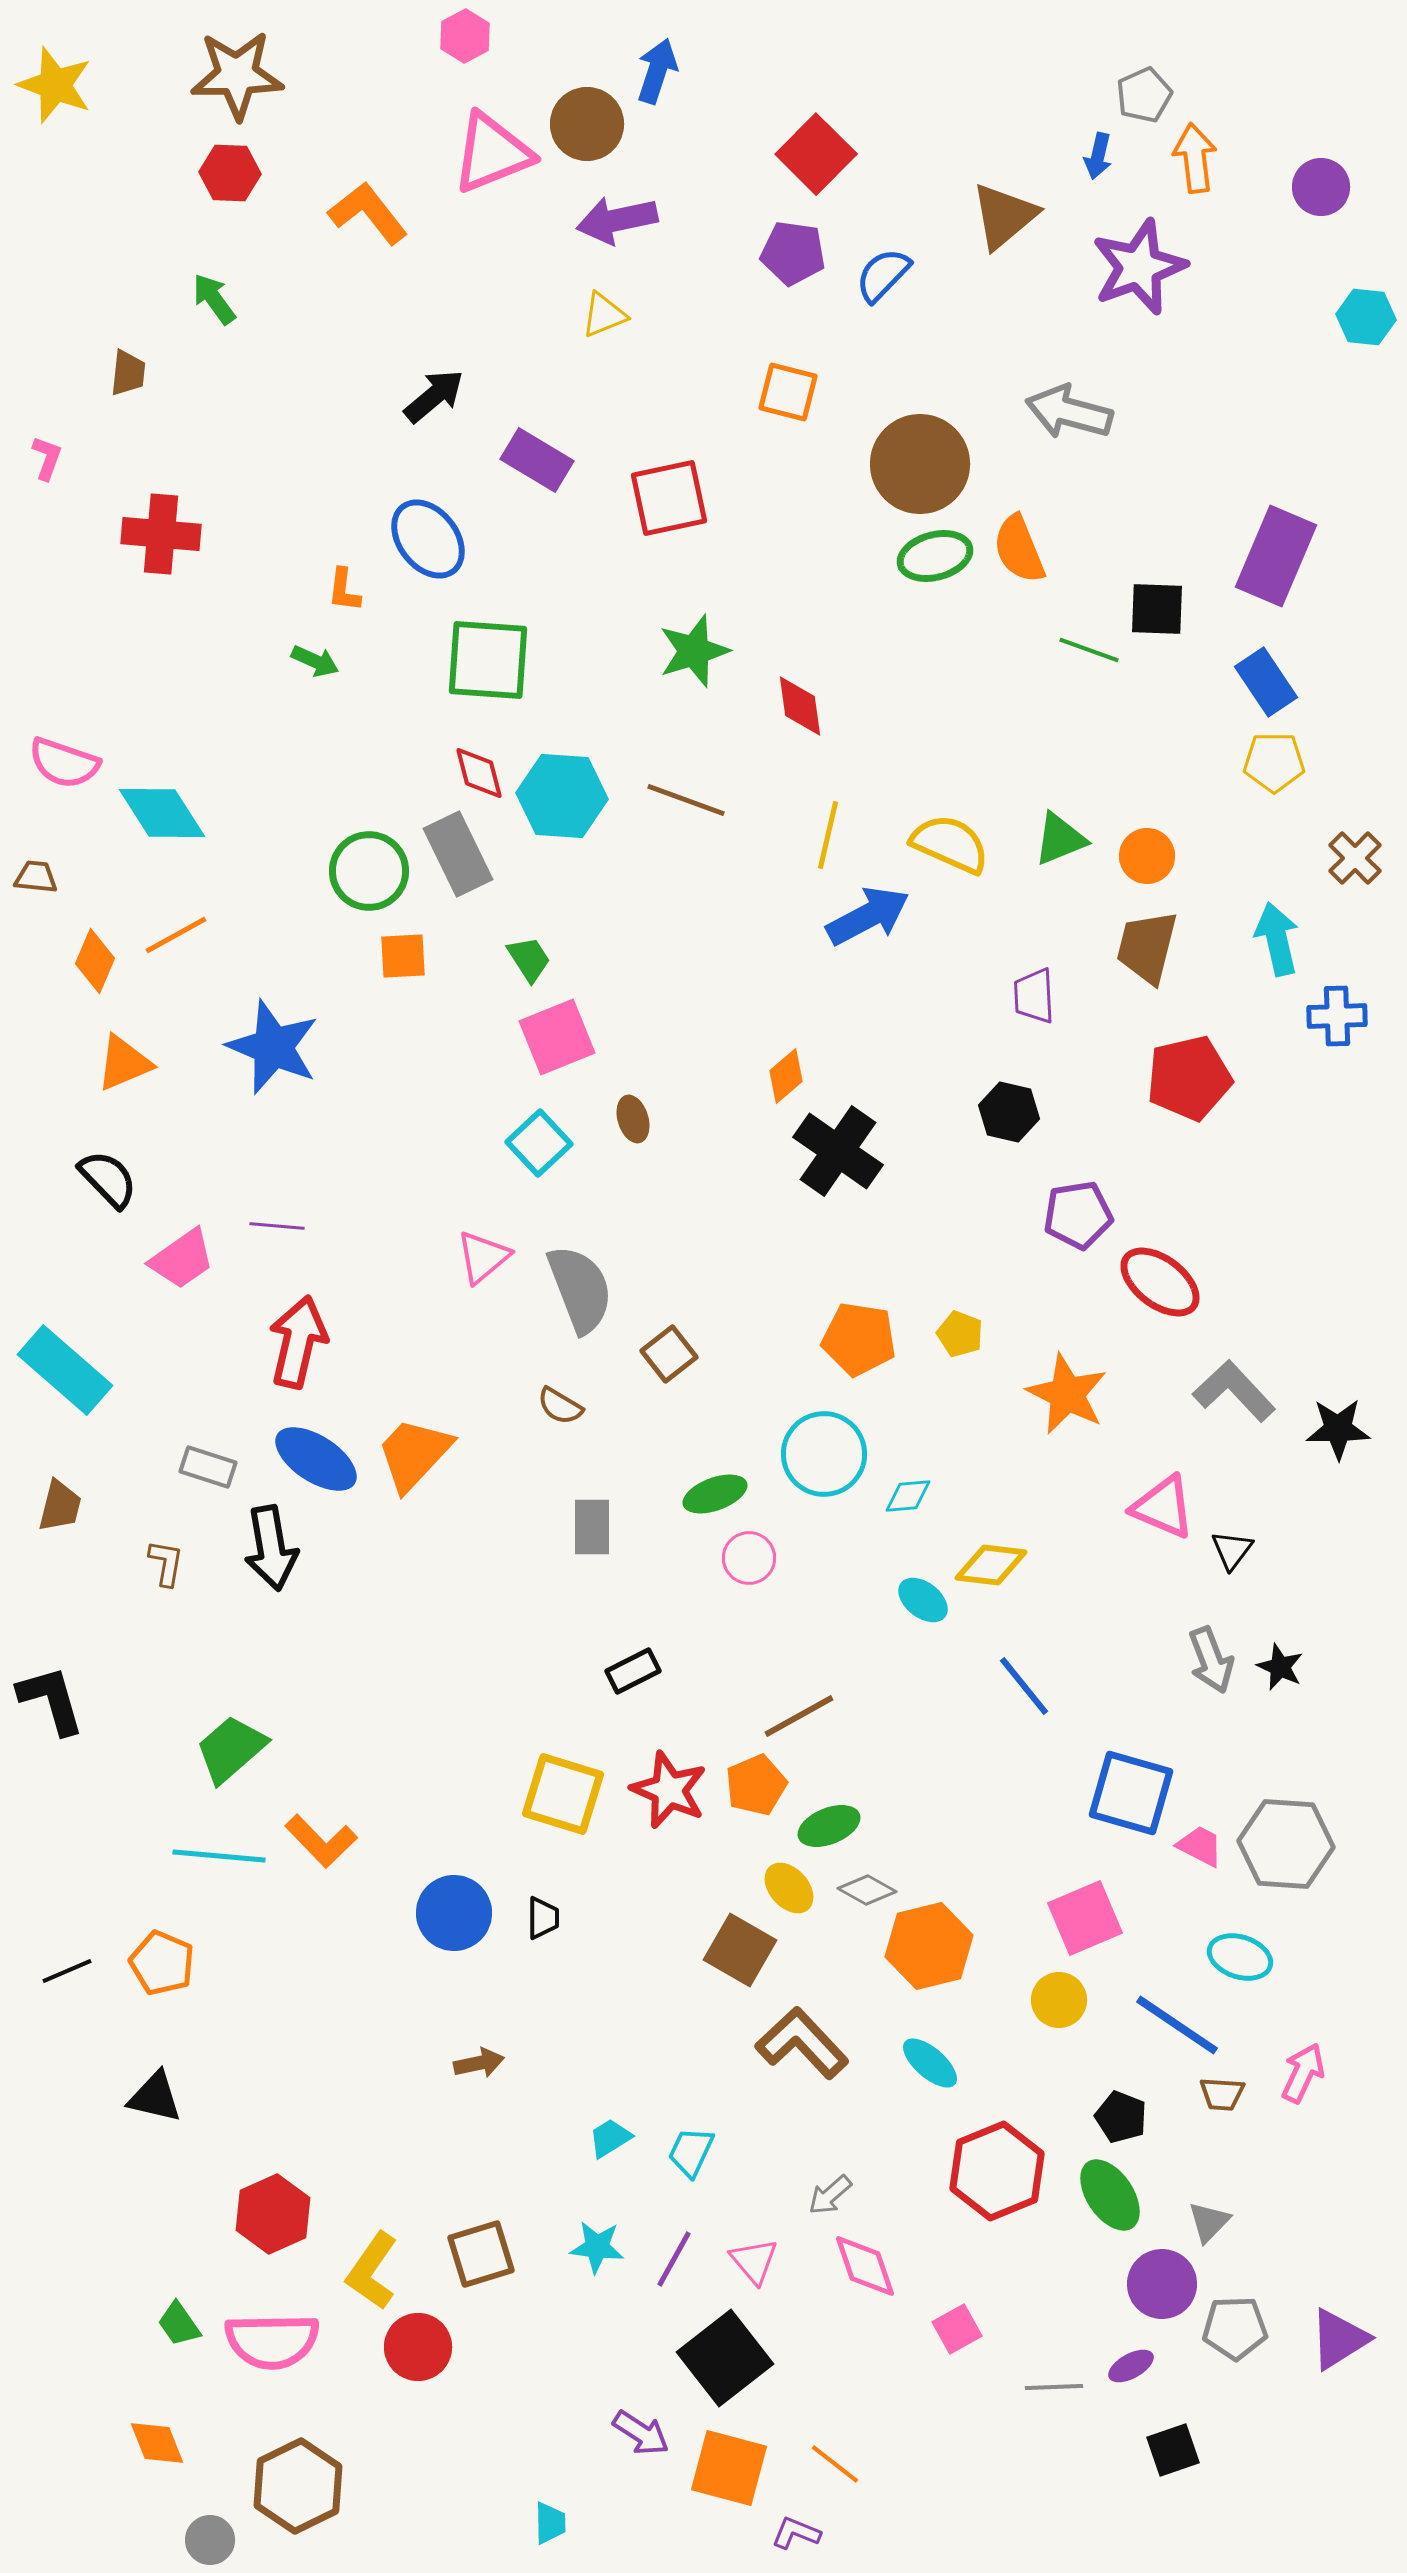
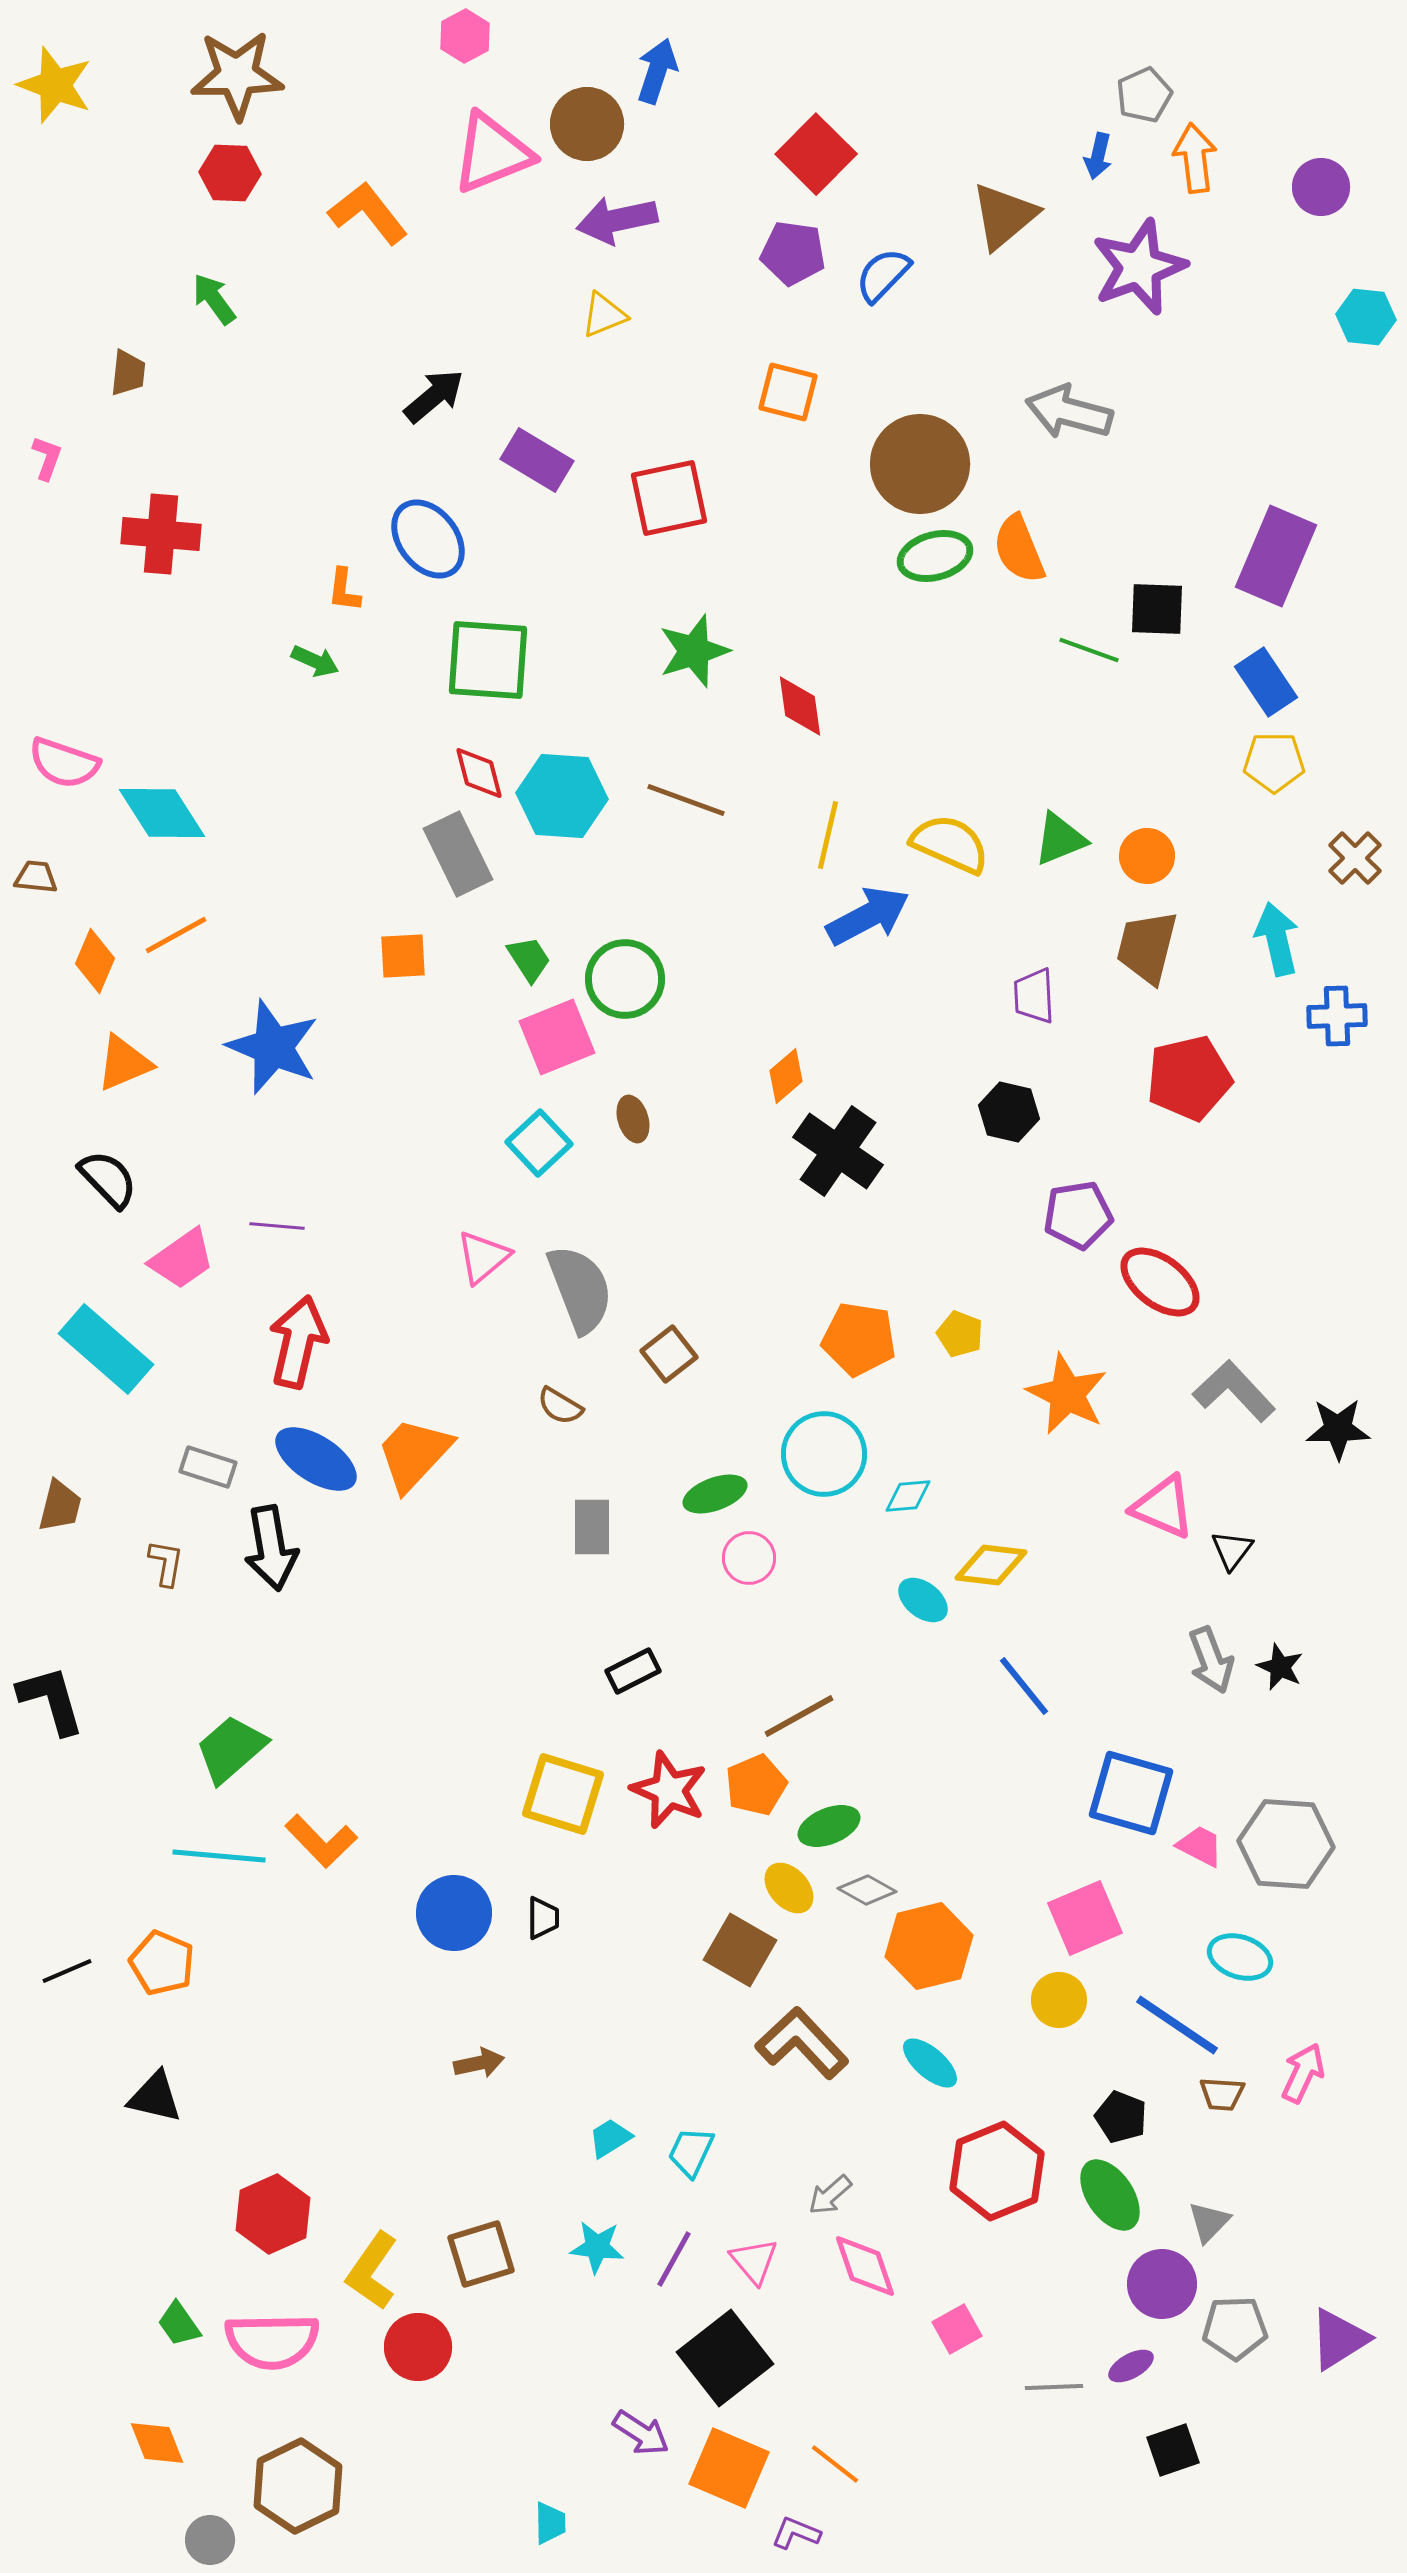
green circle at (369, 871): moved 256 px right, 108 px down
cyan rectangle at (65, 1370): moved 41 px right, 21 px up
orange square at (729, 2468): rotated 8 degrees clockwise
